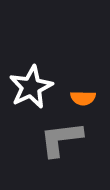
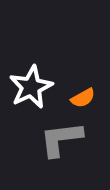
orange semicircle: rotated 30 degrees counterclockwise
